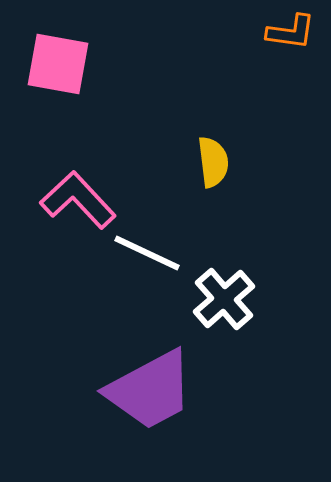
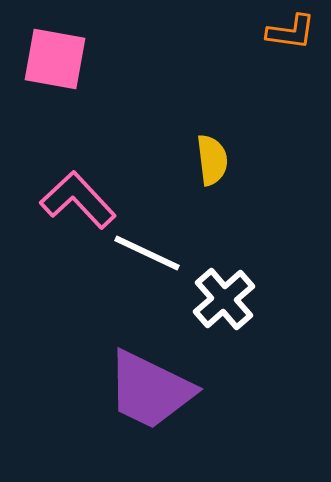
pink square: moved 3 px left, 5 px up
yellow semicircle: moved 1 px left, 2 px up
purple trapezoid: rotated 54 degrees clockwise
